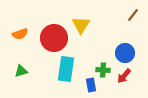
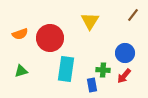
yellow triangle: moved 9 px right, 4 px up
red circle: moved 4 px left
blue rectangle: moved 1 px right
